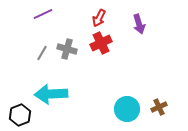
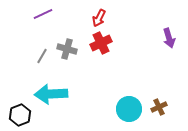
purple arrow: moved 30 px right, 14 px down
gray line: moved 3 px down
cyan circle: moved 2 px right
